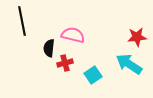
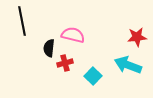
cyan arrow: moved 1 px left, 1 px down; rotated 12 degrees counterclockwise
cyan square: moved 1 px down; rotated 12 degrees counterclockwise
